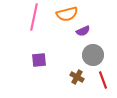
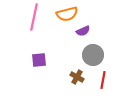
red line: rotated 30 degrees clockwise
